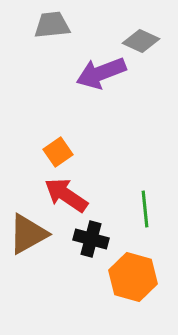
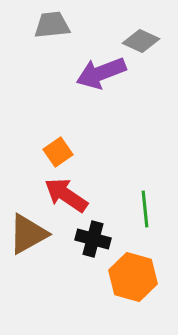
black cross: moved 2 px right
